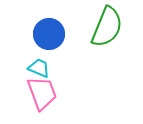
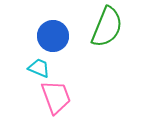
blue circle: moved 4 px right, 2 px down
pink trapezoid: moved 14 px right, 4 px down
